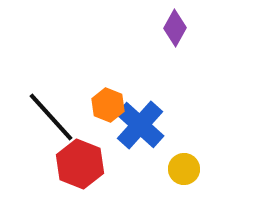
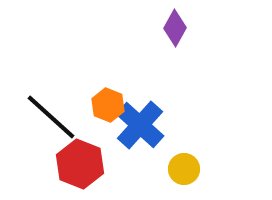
black line: rotated 6 degrees counterclockwise
